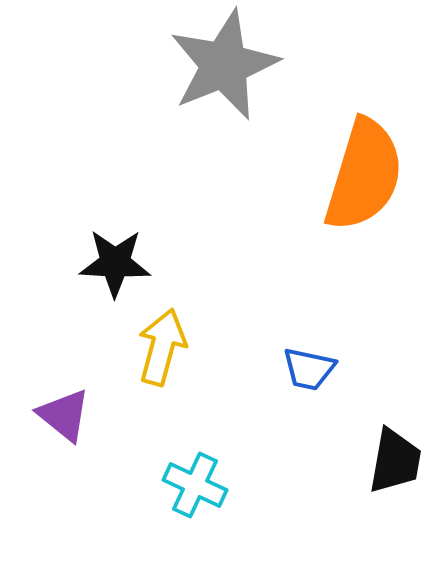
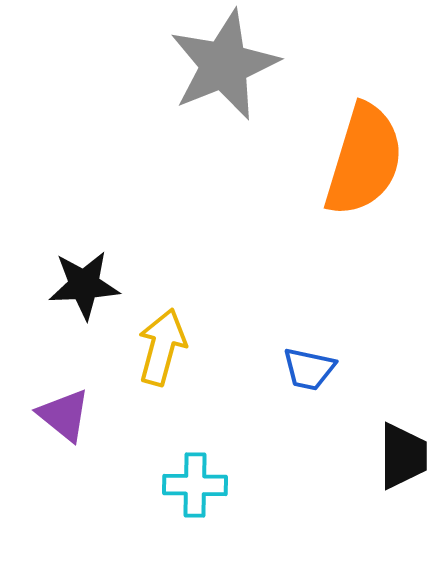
orange semicircle: moved 15 px up
black star: moved 31 px left, 22 px down; rotated 6 degrees counterclockwise
black trapezoid: moved 8 px right, 5 px up; rotated 10 degrees counterclockwise
cyan cross: rotated 24 degrees counterclockwise
